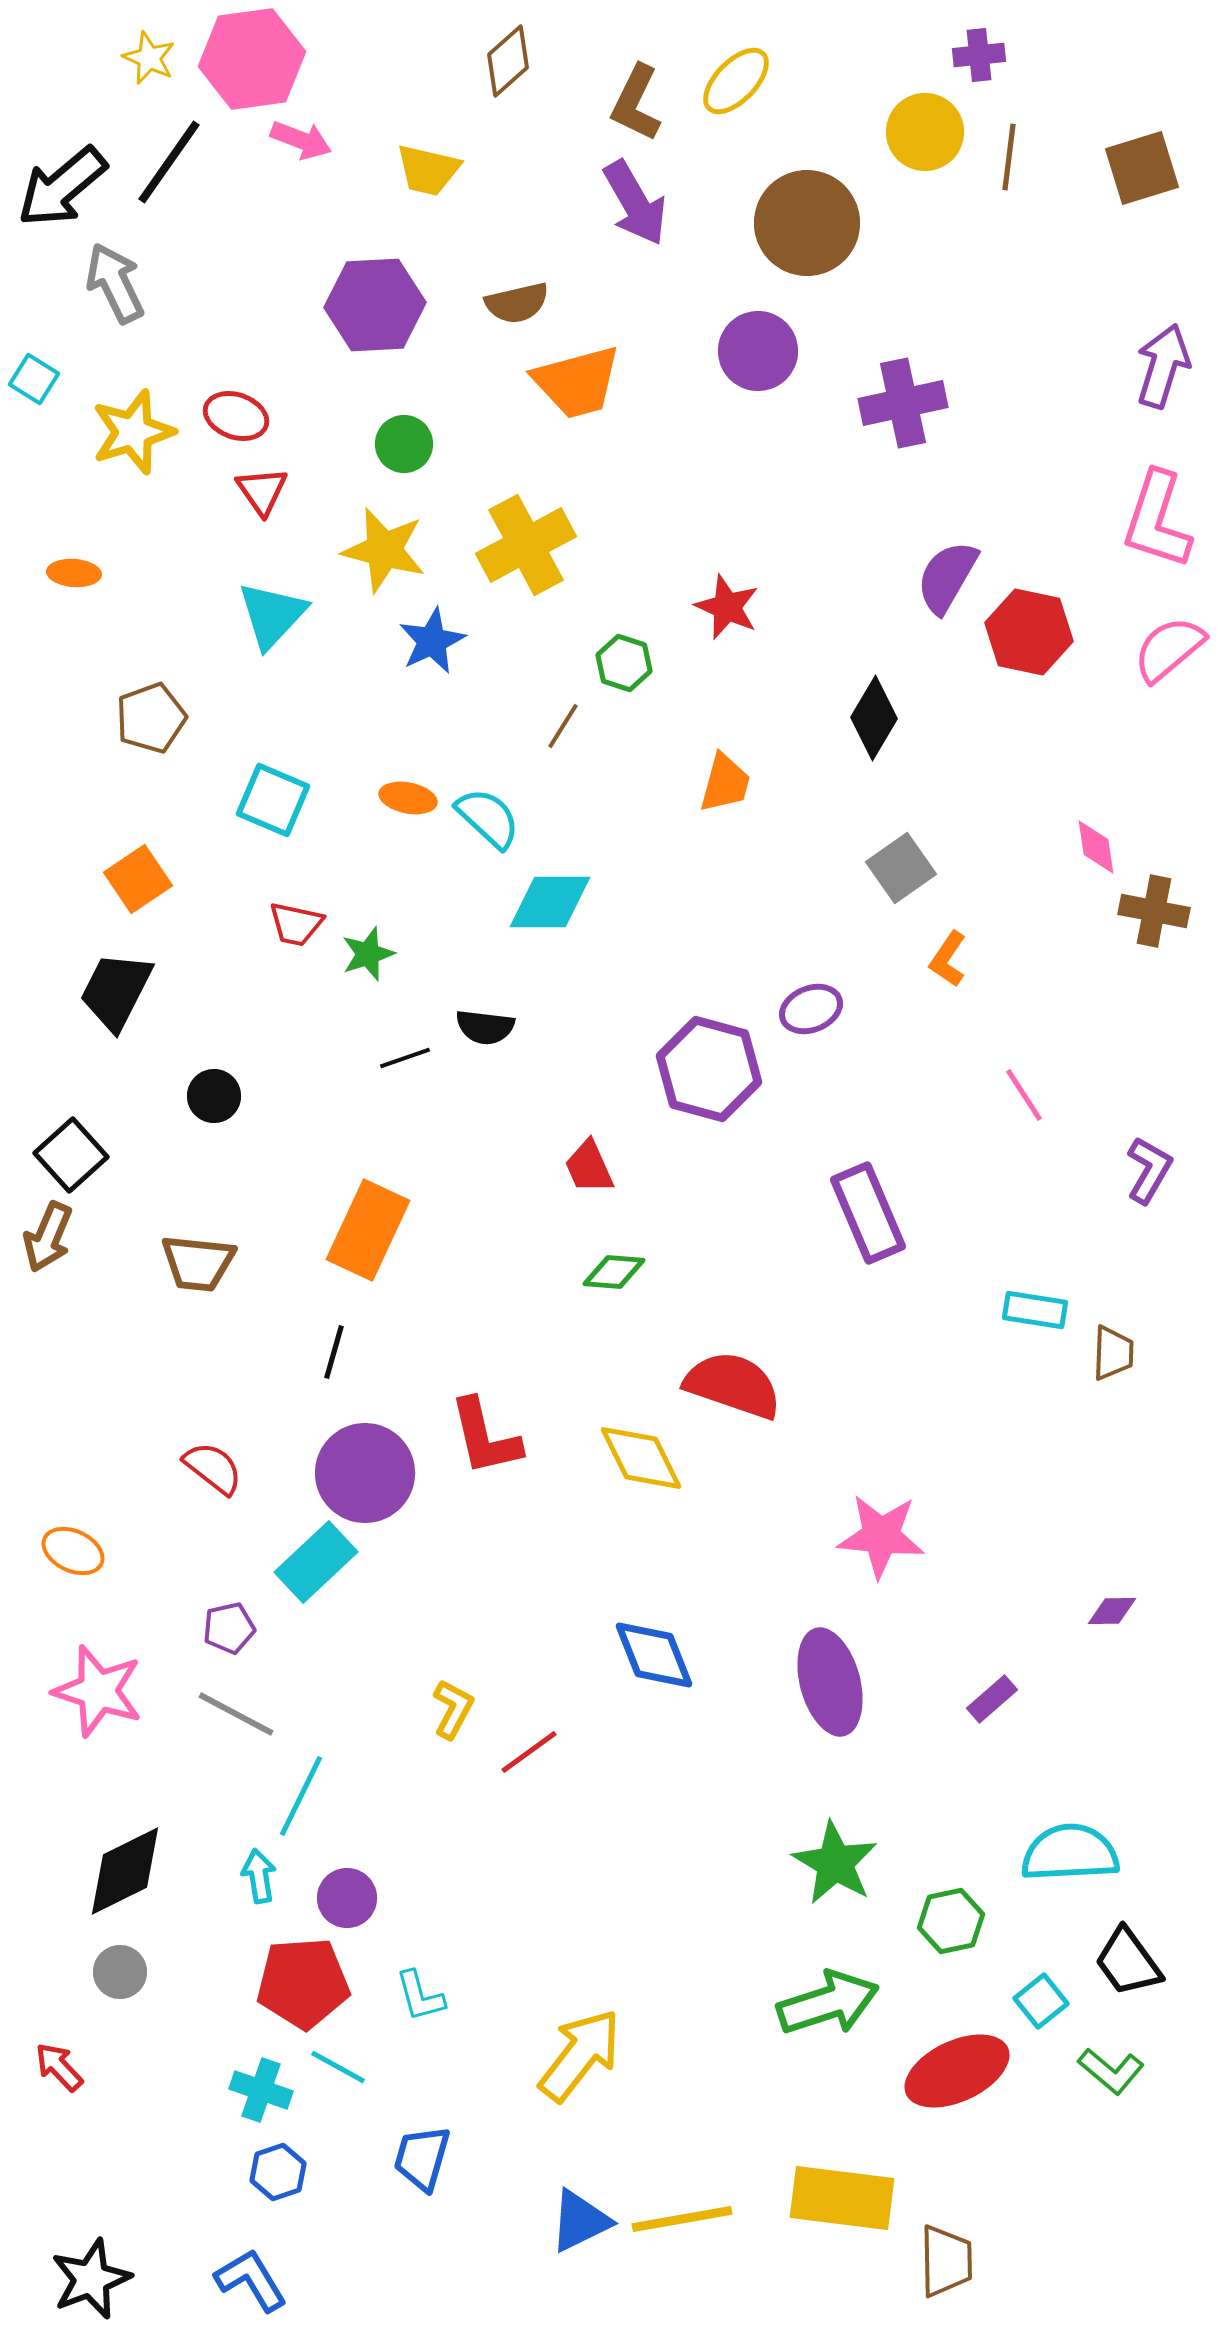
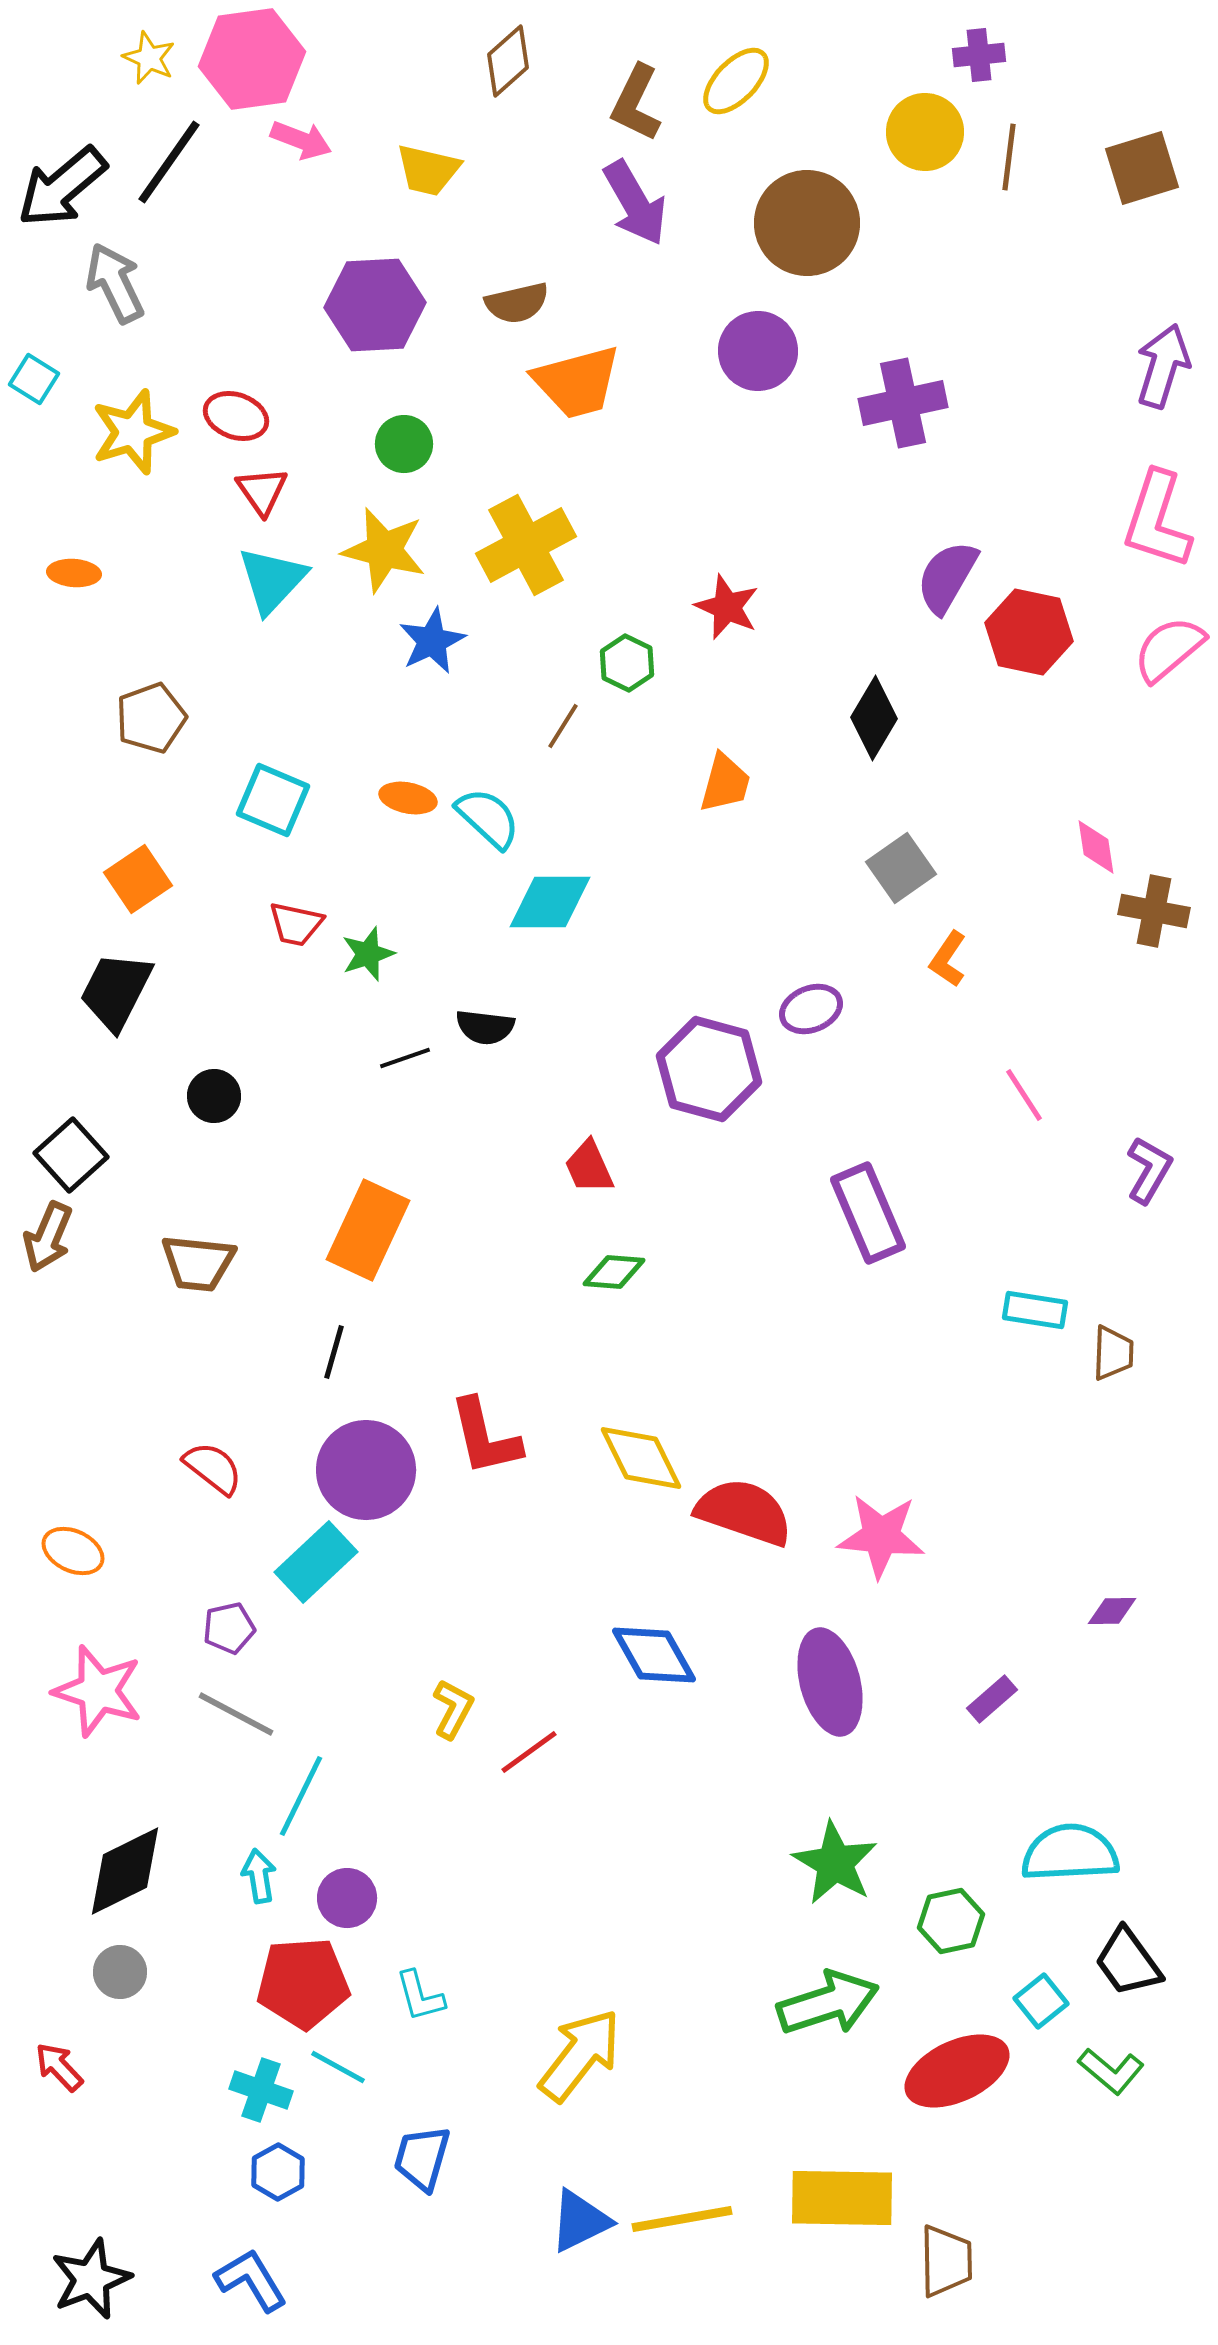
cyan triangle at (272, 615): moved 35 px up
green hexagon at (624, 663): moved 3 px right; rotated 8 degrees clockwise
red semicircle at (733, 1385): moved 11 px right, 127 px down
purple circle at (365, 1473): moved 1 px right, 3 px up
blue diamond at (654, 1655): rotated 8 degrees counterclockwise
blue hexagon at (278, 2172): rotated 10 degrees counterclockwise
yellow rectangle at (842, 2198): rotated 6 degrees counterclockwise
